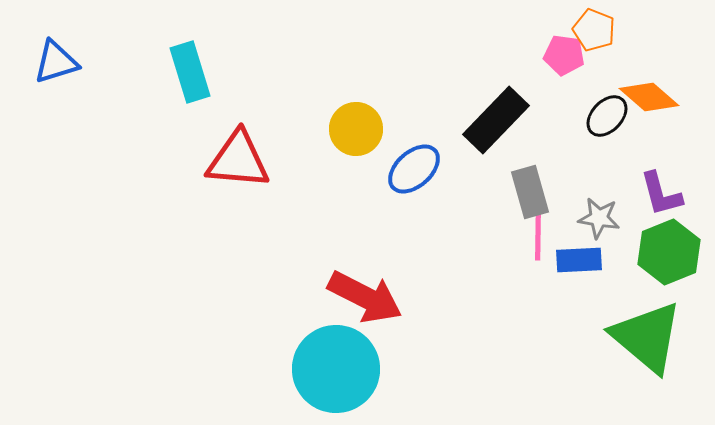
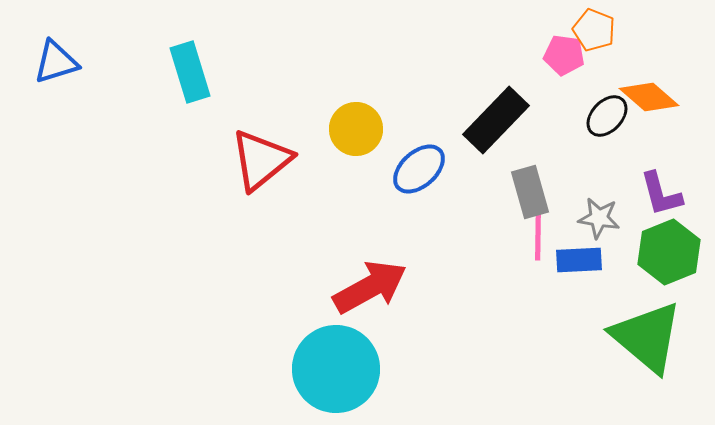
red triangle: moved 23 px right; rotated 44 degrees counterclockwise
blue ellipse: moved 5 px right
red arrow: moved 5 px right, 10 px up; rotated 56 degrees counterclockwise
